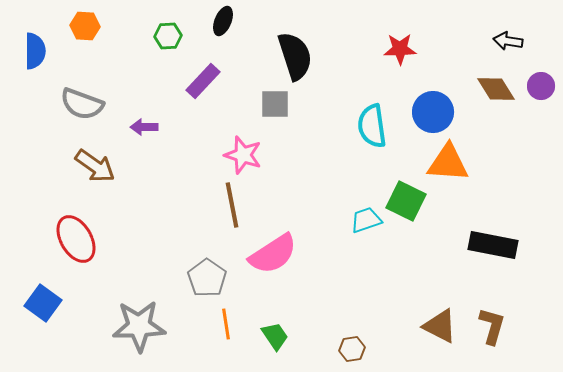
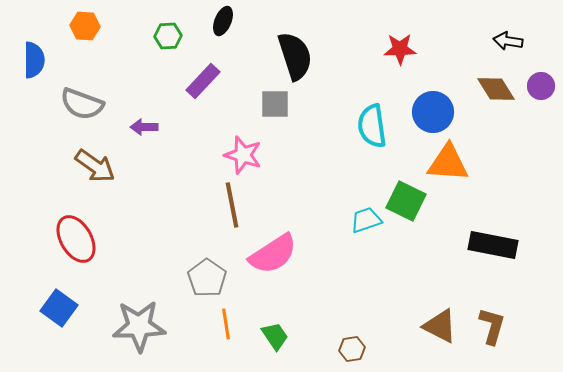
blue semicircle: moved 1 px left, 9 px down
blue square: moved 16 px right, 5 px down
